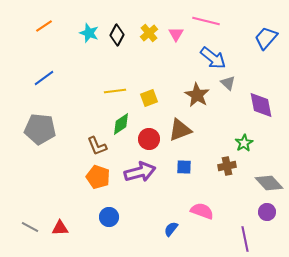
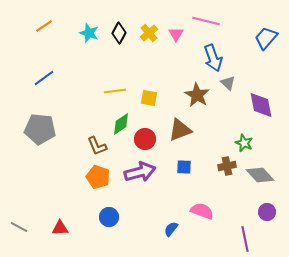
black diamond: moved 2 px right, 2 px up
blue arrow: rotated 32 degrees clockwise
yellow square: rotated 30 degrees clockwise
red circle: moved 4 px left
green star: rotated 18 degrees counterclockwise
gray diamond: moved 9 px left, 8 px up
gray line: moved 11 px left
